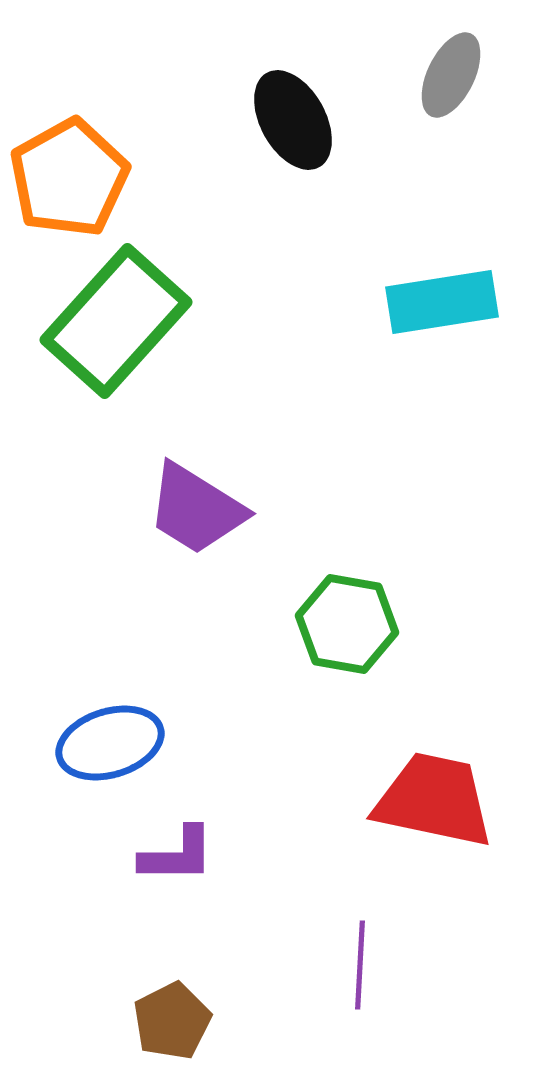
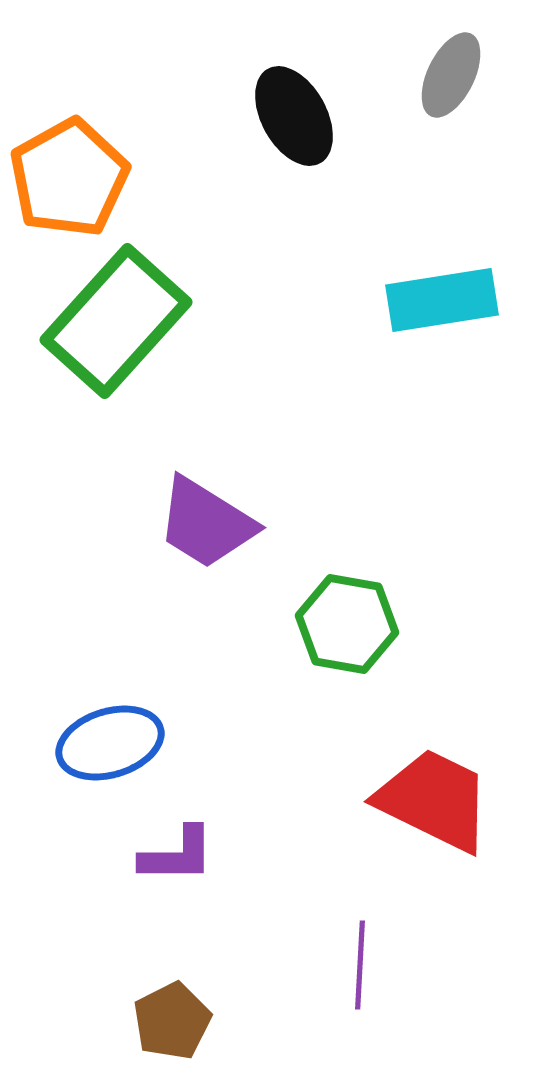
black ellipse: moved 1 px right, 4 px up
cyan rectangle: moved 2 px up
purple trapezoid: moved 10 px right, 14 px down
red trapezoid: rotated 14 degrees clockwise
